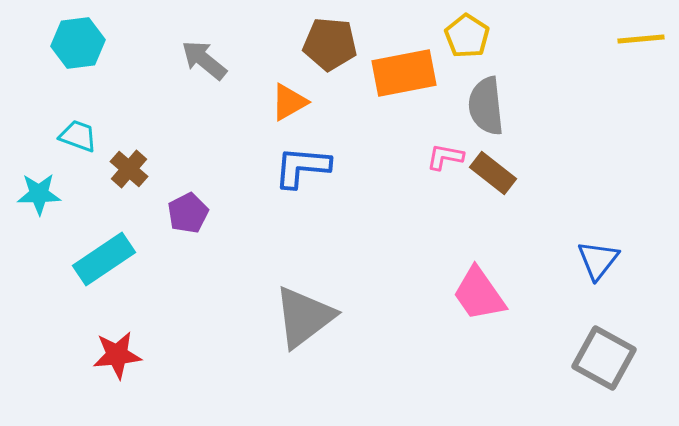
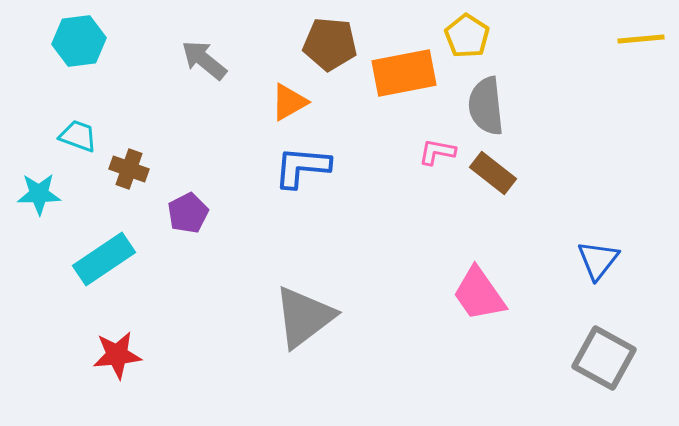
cyan hexagon: moved 1 px right, 2 px up
pink L-shape: moved 8 px left, 5 px up
brown cross: rotated 21 degrees counterclockwise
